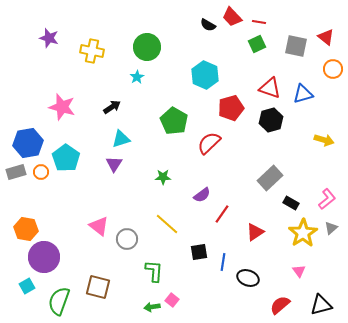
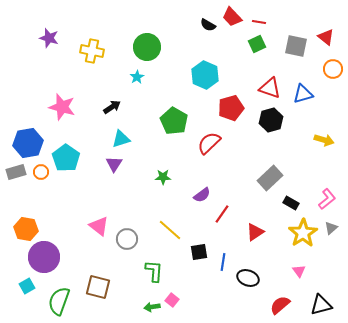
yellow line at (167, 224): moved 3 px right, 6 px down
